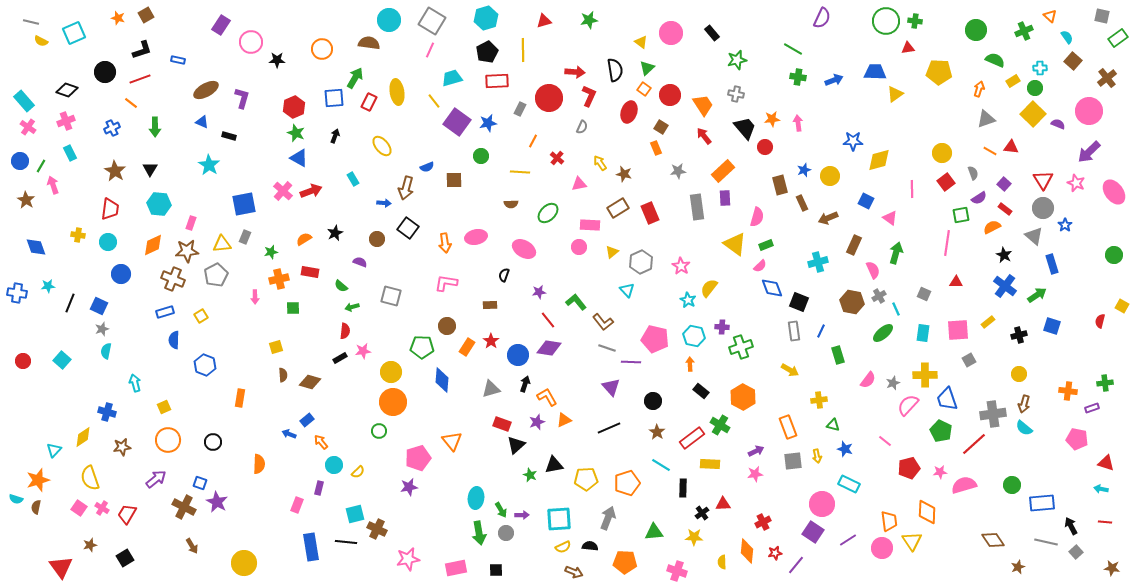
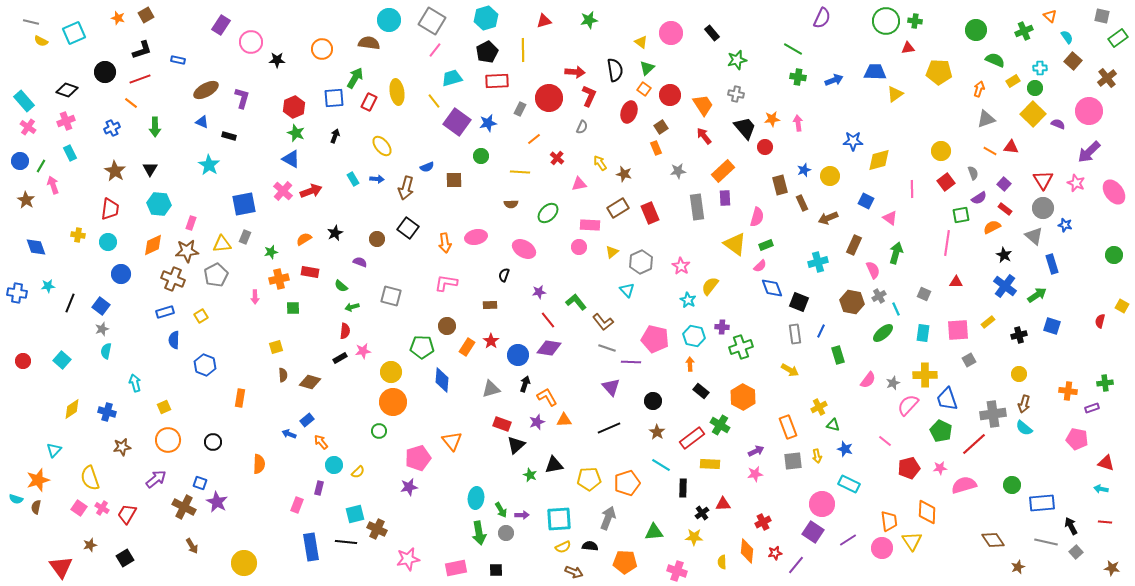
pink line at (430, 50): moved 5 px right; rotated 14 degrees clockwise
brown square at (661, 127): rotated 24 degrees clockwise
orange line at (533, 141): moved 1 px right, 2 px up; rotated 24 degrees clockwise
yellow circle at (942, 153): moved 1 px left, 2 px up
blue triangle at (299, 158): moved 8 px left, 1 px down
blue arrow at (384, 203): moved 7 px left, 24 px up
blue star at (1065, 225): rotated 24 degrees counterclockwise
yellow semicircle at (709, 288): moved 1 px right, 2 px up
blue square at (99, 306): moved 2 px right; rotated 12 degrees clockwise
gray rectangle at (794, 331): moved 1 px right, 3 px down
yellow cross at (819, 400): moved 7 px down; rotated 21 degrees counterclockwise
orange triangle at (564, 420): rotated 21 degrees clockwise
yellow diamond at (83, 437): moved 11 px left, 28 px up
pink star at (940, 472): moved 4 px up
yellow pentagon at (586, 479): moved 3 px right
